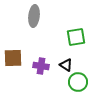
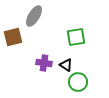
gray ellipse: rotated 25 degrees clockwise
brown square: moved 21 px up; rotated 12 degrees counterclockwise
purple cross: moved 3 px right, 3 px up
